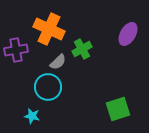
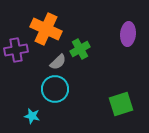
orange cross: moved 3 px left
purple ellipse: rotated 25 degrees counterclockwise
green cross: moved 2 px left
cyan circle: moved 7 px right, 2 px down
green square: moved 3 px right, 5 px up
